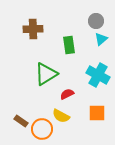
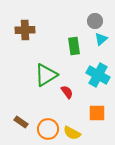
gray circle: moved 1 px left
brown cross: moved 8 px left, 1 px down
green rectangle: moved 5 px right, 1 px down
green triangle: moved 1 px down
red semicircle: moved 2 px up; rotated 80 degrees clockwise
yellow semicircle: moved 11 px right, 17 px down
brown rectangle: moved 1 px down
orange circle: moved 6 px right
